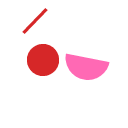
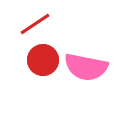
red line: moved 3 px down; rotated 12 degrees clockwise
